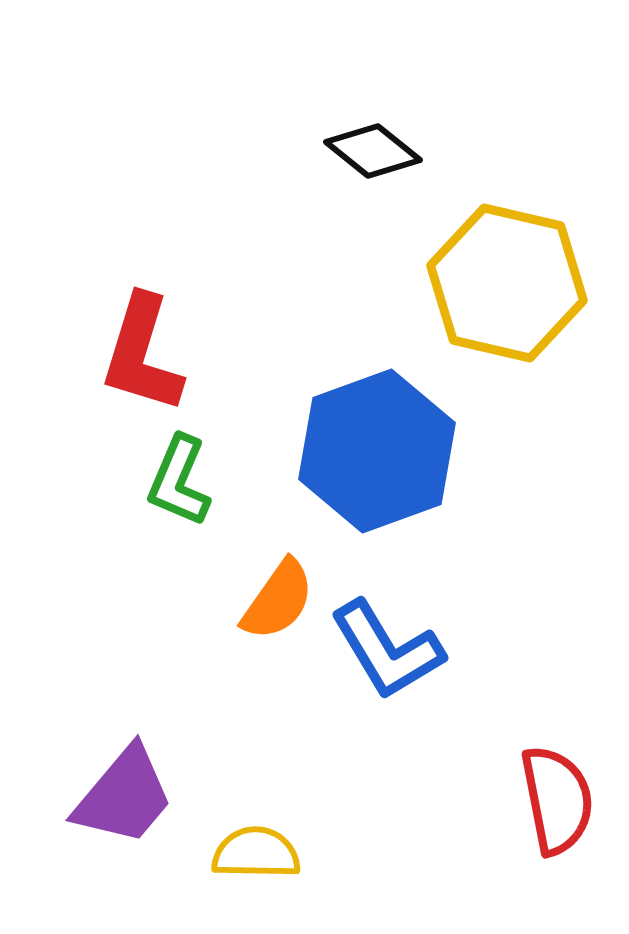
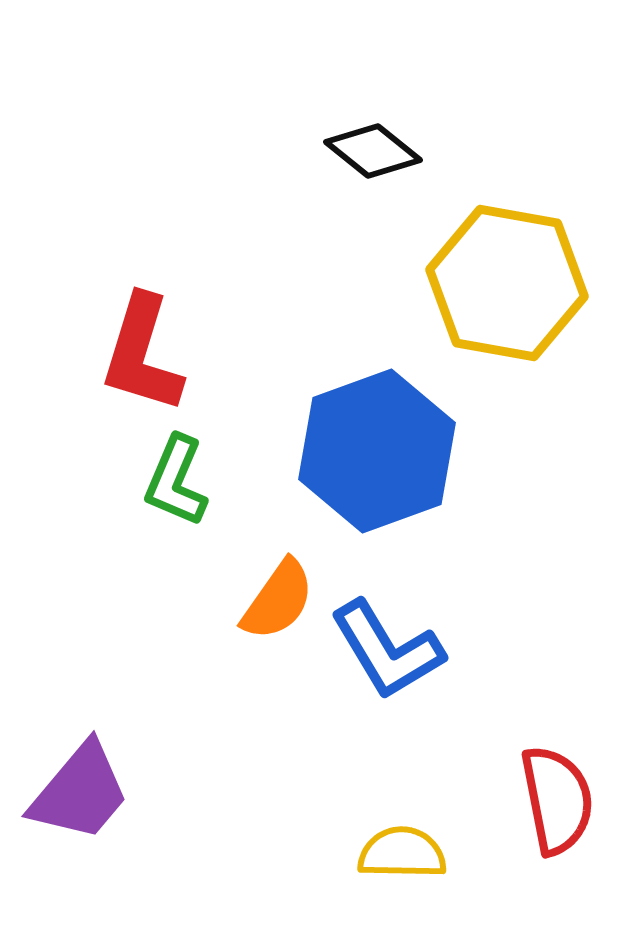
yellow hexagon: rotated 3 degrees counterclockwise
green L-shape: moved 3 px left
purple trapezoid: moved 44 px left, 4 px up
yellow semicircle: moved 146 px right
